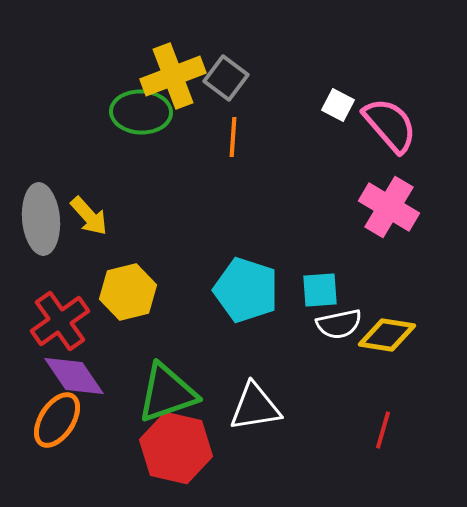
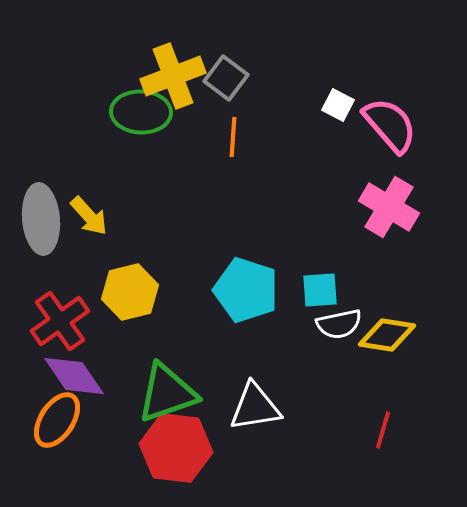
yellow hexagon: moved 2 px right
red hexagon: rotated 6 degrees counterclockwise
